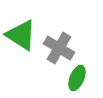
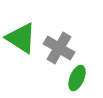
green triangle: moved 3 px down
